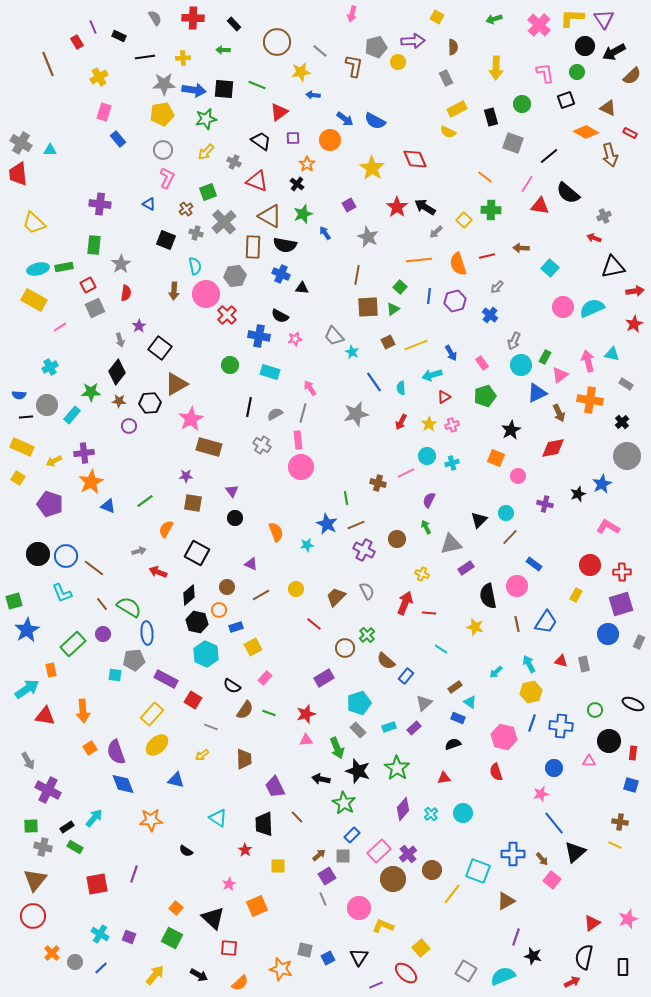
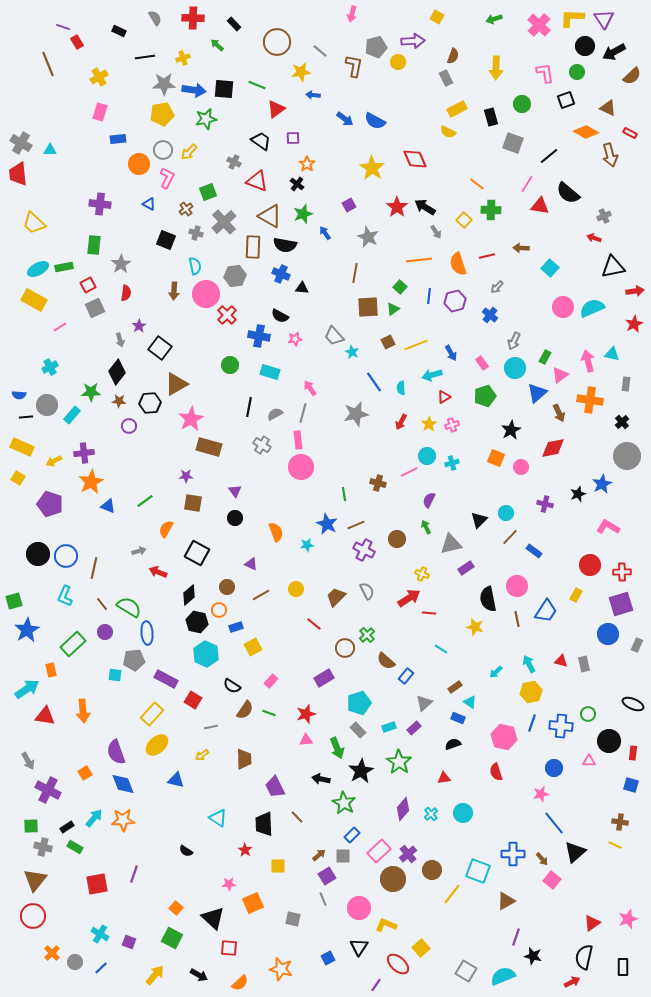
purple line at (93, 27): moved 30 px left; rotated 48 degrees counterclockwise
black rectangle at (119, 36): moved 5 px up
brown semicircle at (453, 47): moved 9 px down; rotated 21 degrees clockwise
green arrow at (223, 50): moved 6 px left, 5 px up; rotated 40 degrees clockwise
yellow cross at (183, 58): rotated 16 degrees counterclockwise
pink rectangle at (104, 112): moved 4 px left
red triangle at (279, 112): moved 3 px left, 3 px up
blue rectangle at (118, 139): rotated 56 degrees counterclockwise
orange circle at (330, 140): moved 191 px left, 24 px down
yellow arrow at (206, 152): moved 17 px left
orange line at (485, 177): moved 8 px left, 7 px down
gray arrow at (436, 232): rotated 80 degrees counterclockwise
cyan ellipse at (38, 269): rotated 15 degrees counterclockwise
brown line at (357, 275): moved 2 px left, 2 px up
cyan circle at (521, 365): moved 6 px left, 3 px down
gray rectangle at (626, 384): rotated 64 degrees clockwise
blue triangle at (537, 393): rotated 15 degrees counterclockwise
pink line at (406, 473): moved 3 px right, 1 px up
pink circle at (518, 476): moved 3 px right, 9 px up
purple triangle at (232, 491): moved 3 px right
green line at (346, 498): moved 2 px left, 4 px up
blue rectangle at (534, 564): moved 13 px up
brown line at (94, 568): rotated 65 degrees clockwise
cyan L-shape at (62, 593): moved 3 px right, 3 px down; rotated 45 degrees clockwise
black semicircle at (488, 596): moved 3 px down
red arrow at (405, 603): moved 4 px right, 5 px up; rotated 35 degrees clockwise
blue trapezoid at (546, 622): moved 11 px up
brown line at (517, 624): moved 5 px up
purple circle at (103, 634): moved 2 px right, 2 px up
gray rectangle at (639, 642): moved 2 px left, 3 px down
pink rectangle at (265, 678): moved 6 px right, 3 px down
green circle at (595, 710): moved 7 px left, 4 px down
gray line at (211, 727): rotated 32 degrees counterclockwise
orange square at (90, 748): moved 5 px left, 25 px down
green star at (397, 768): moved 2 px right, 6 px up
black star at (358, 771): moved 3 px right; rotated 25 degrees clockwise
orange star at (151, 820): moved 28 px left
pink star at (229, 884): rotated 24 degrees clockwise
orange square at (257, 906): moved 4 px left, 3 px up
yellow L-shape at (383, 926): moved 3 px right, 1 px up
purple square at (129, 937): moved 5 px down
gray square at (305, 950): moved 12 px left, 31 px up
black triangle at (359, 957): moved 10 px up
red ellipse at (406, 973): moved 8 px left, 9 px up
purple line at (376, 985): rotated 32 degrees counterclockwise
